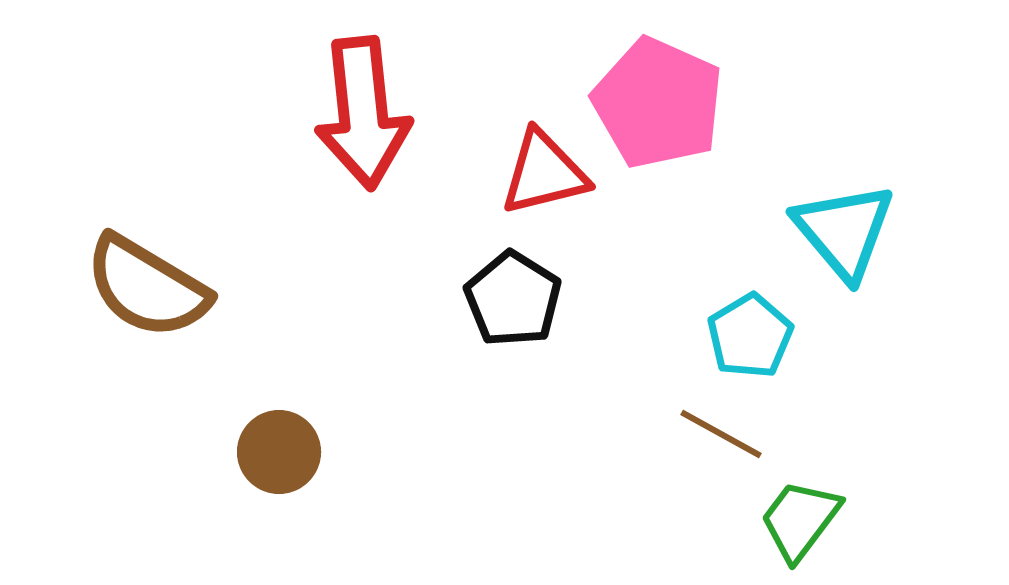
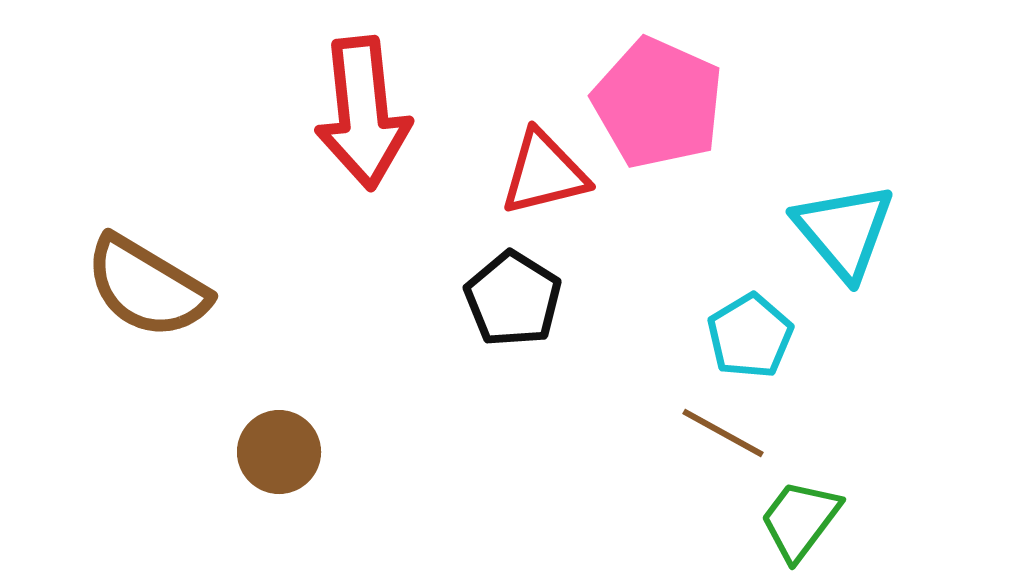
brown line: moved 2 px right, 1 px up
